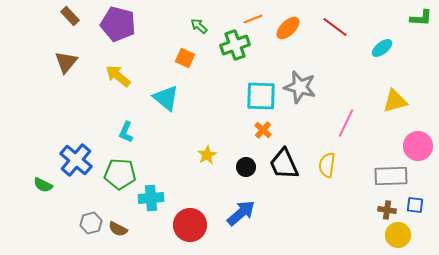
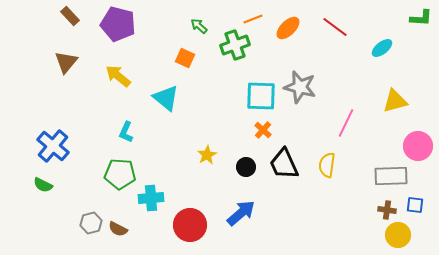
blue cross: moved 23 px left, 14 px up
